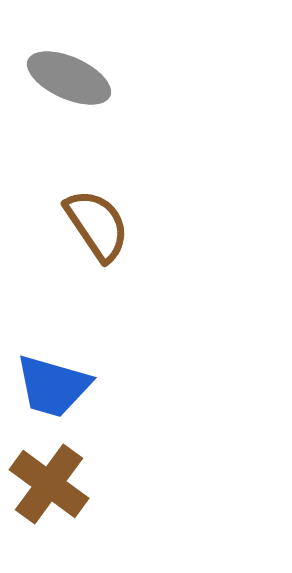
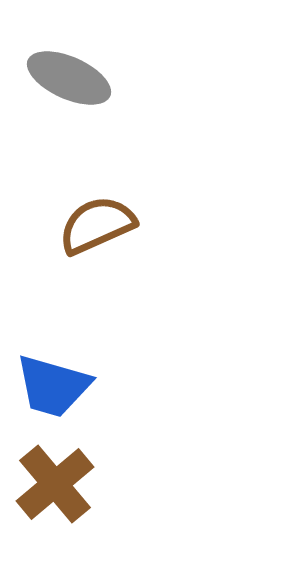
brown semicircle: rotated 80 degrees counterclockwise
brown cross: moved 6 px right; rotated 14 degrees clockwise
